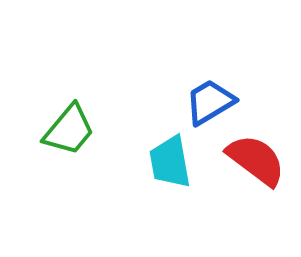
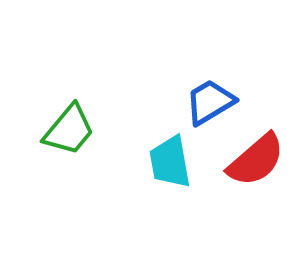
red semicircle: rotated 102 degrees clockwise
